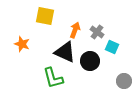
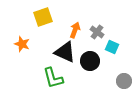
yellow square: moved 2 px left, 1 px down; rotated 30 degrees counterclockwise
